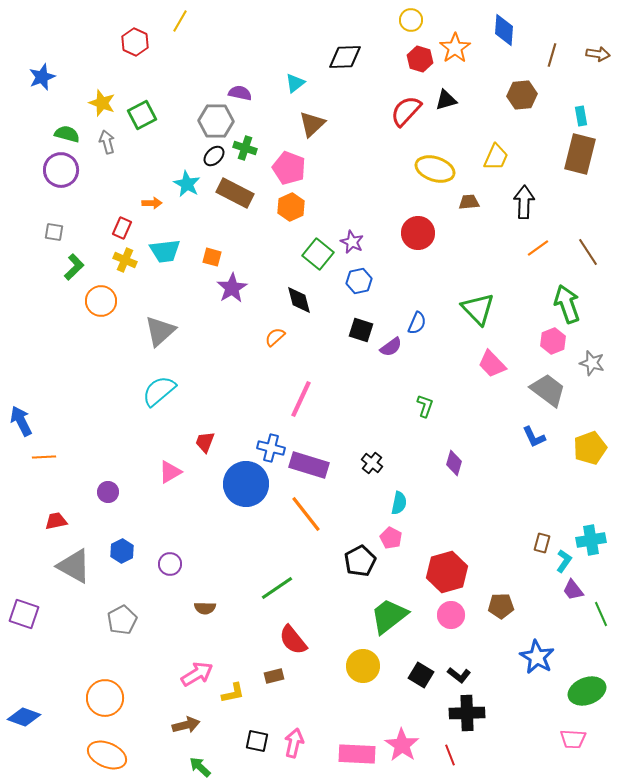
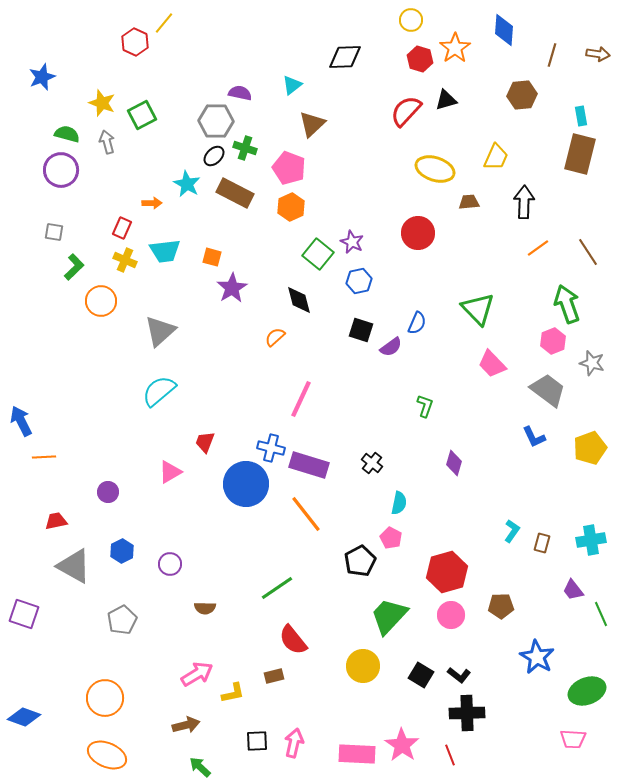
yellow line at (180, 21): moved 16 px left, 2 px down; rotated 10 degrees clockwise
cyan triangle at (295, 83): moved 3 px left, 2 px down
cyan L-shape at (564, 561): moved 52 px left, 30 px up
green trapezoid at (389, 616): rotated 9 degrees counterclockwise
black square at (257, 741): rotated 15 degrees counterclockwise
